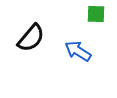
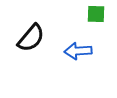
blue arrow: rotated 36 degrees counterclockwise
